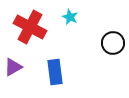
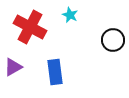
cyan star: moved 2 px up
black circle: moved 3 px up
